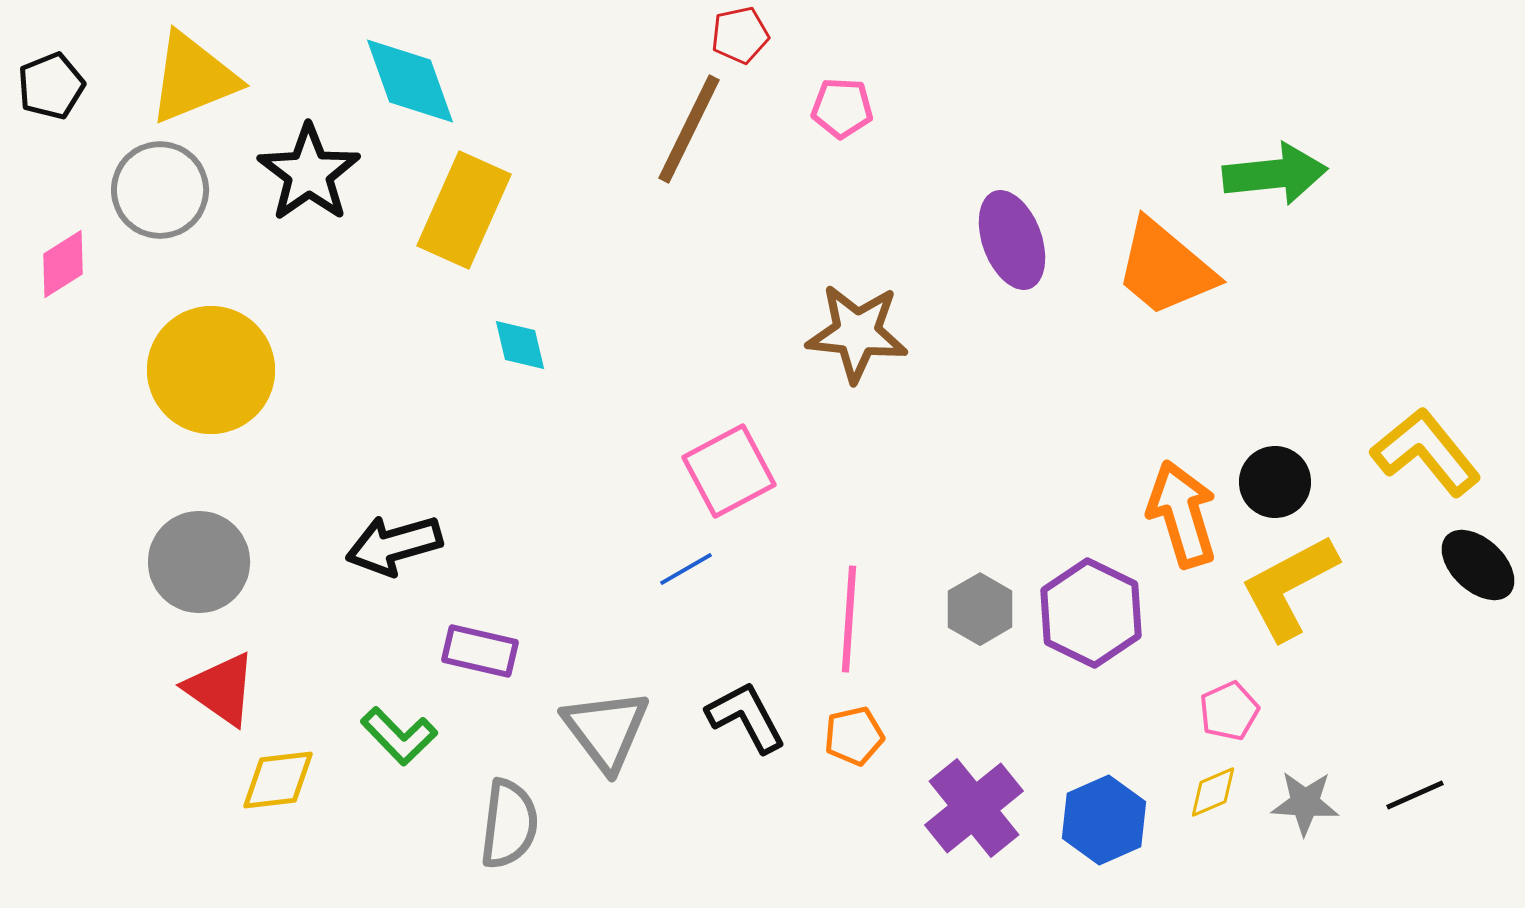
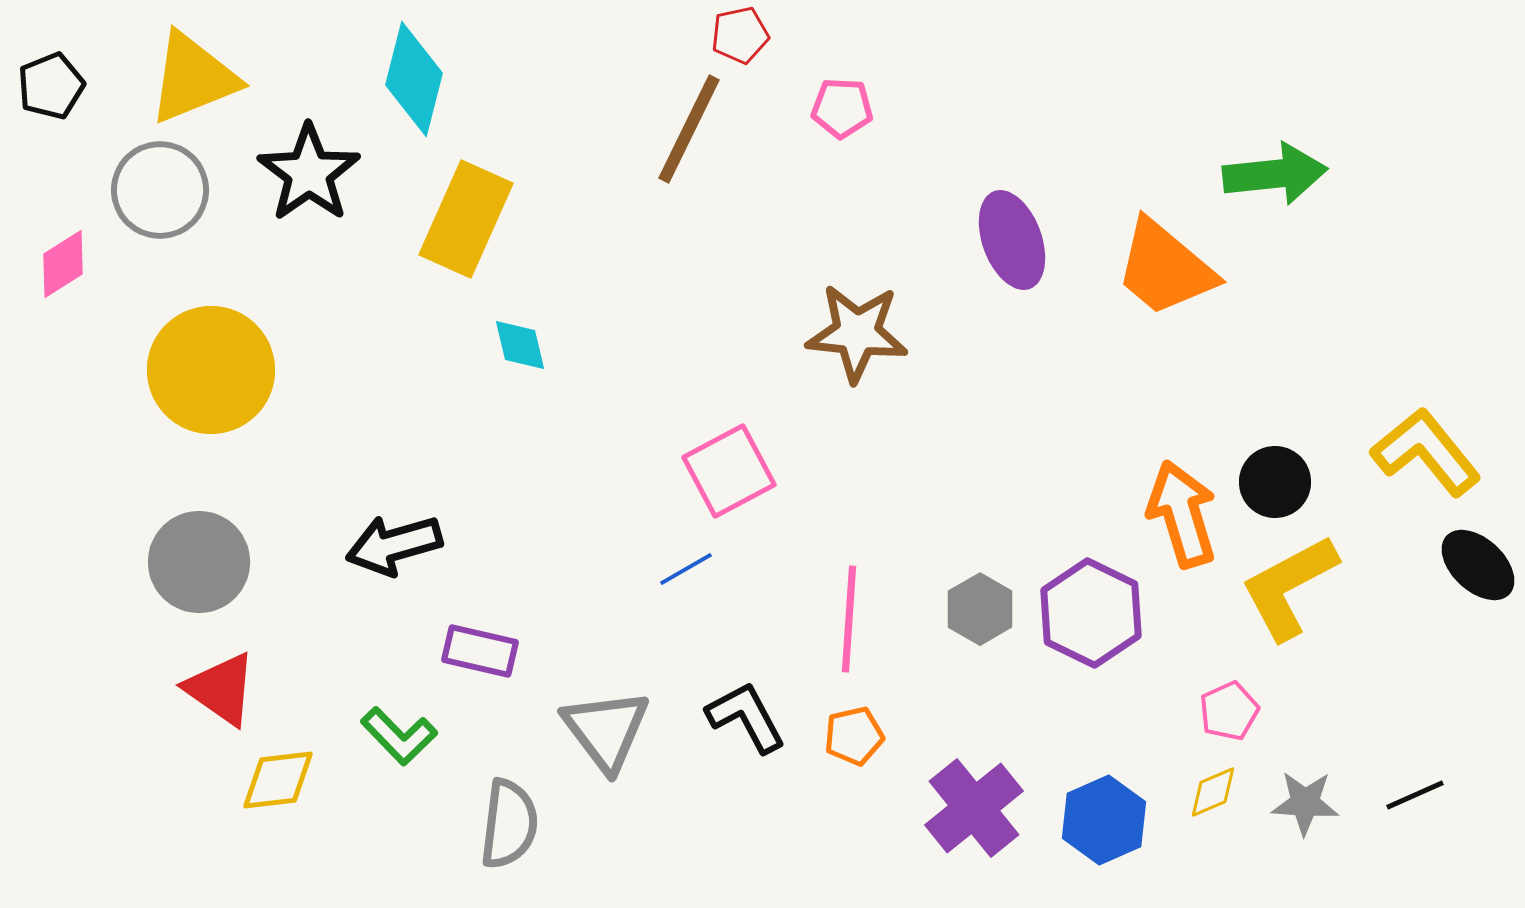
cyan diamond at (410, 81): moved 4 px right, 2 px up; rotated 34 degrees clockwise
yellow rectangle at (464, 210): moved 2 px right, 9 px down
